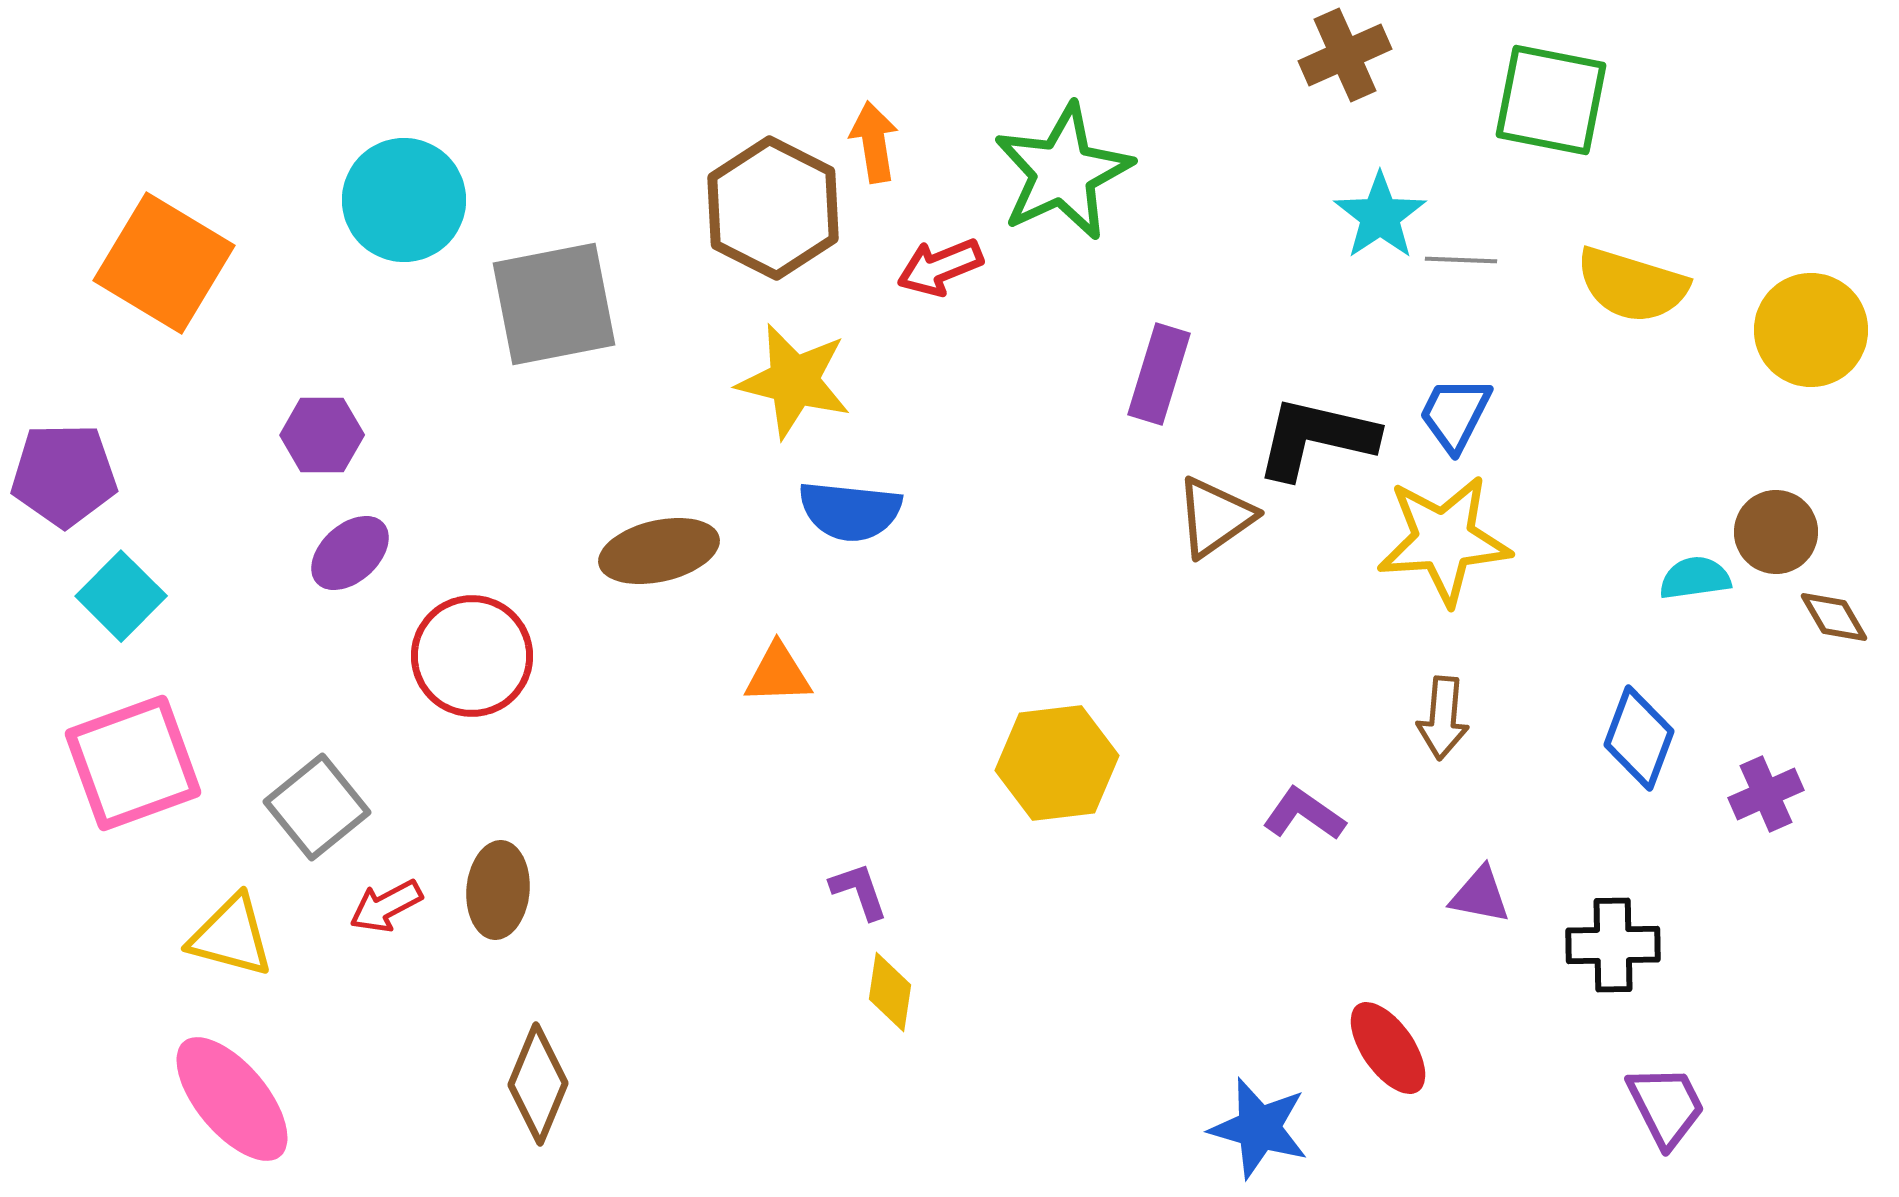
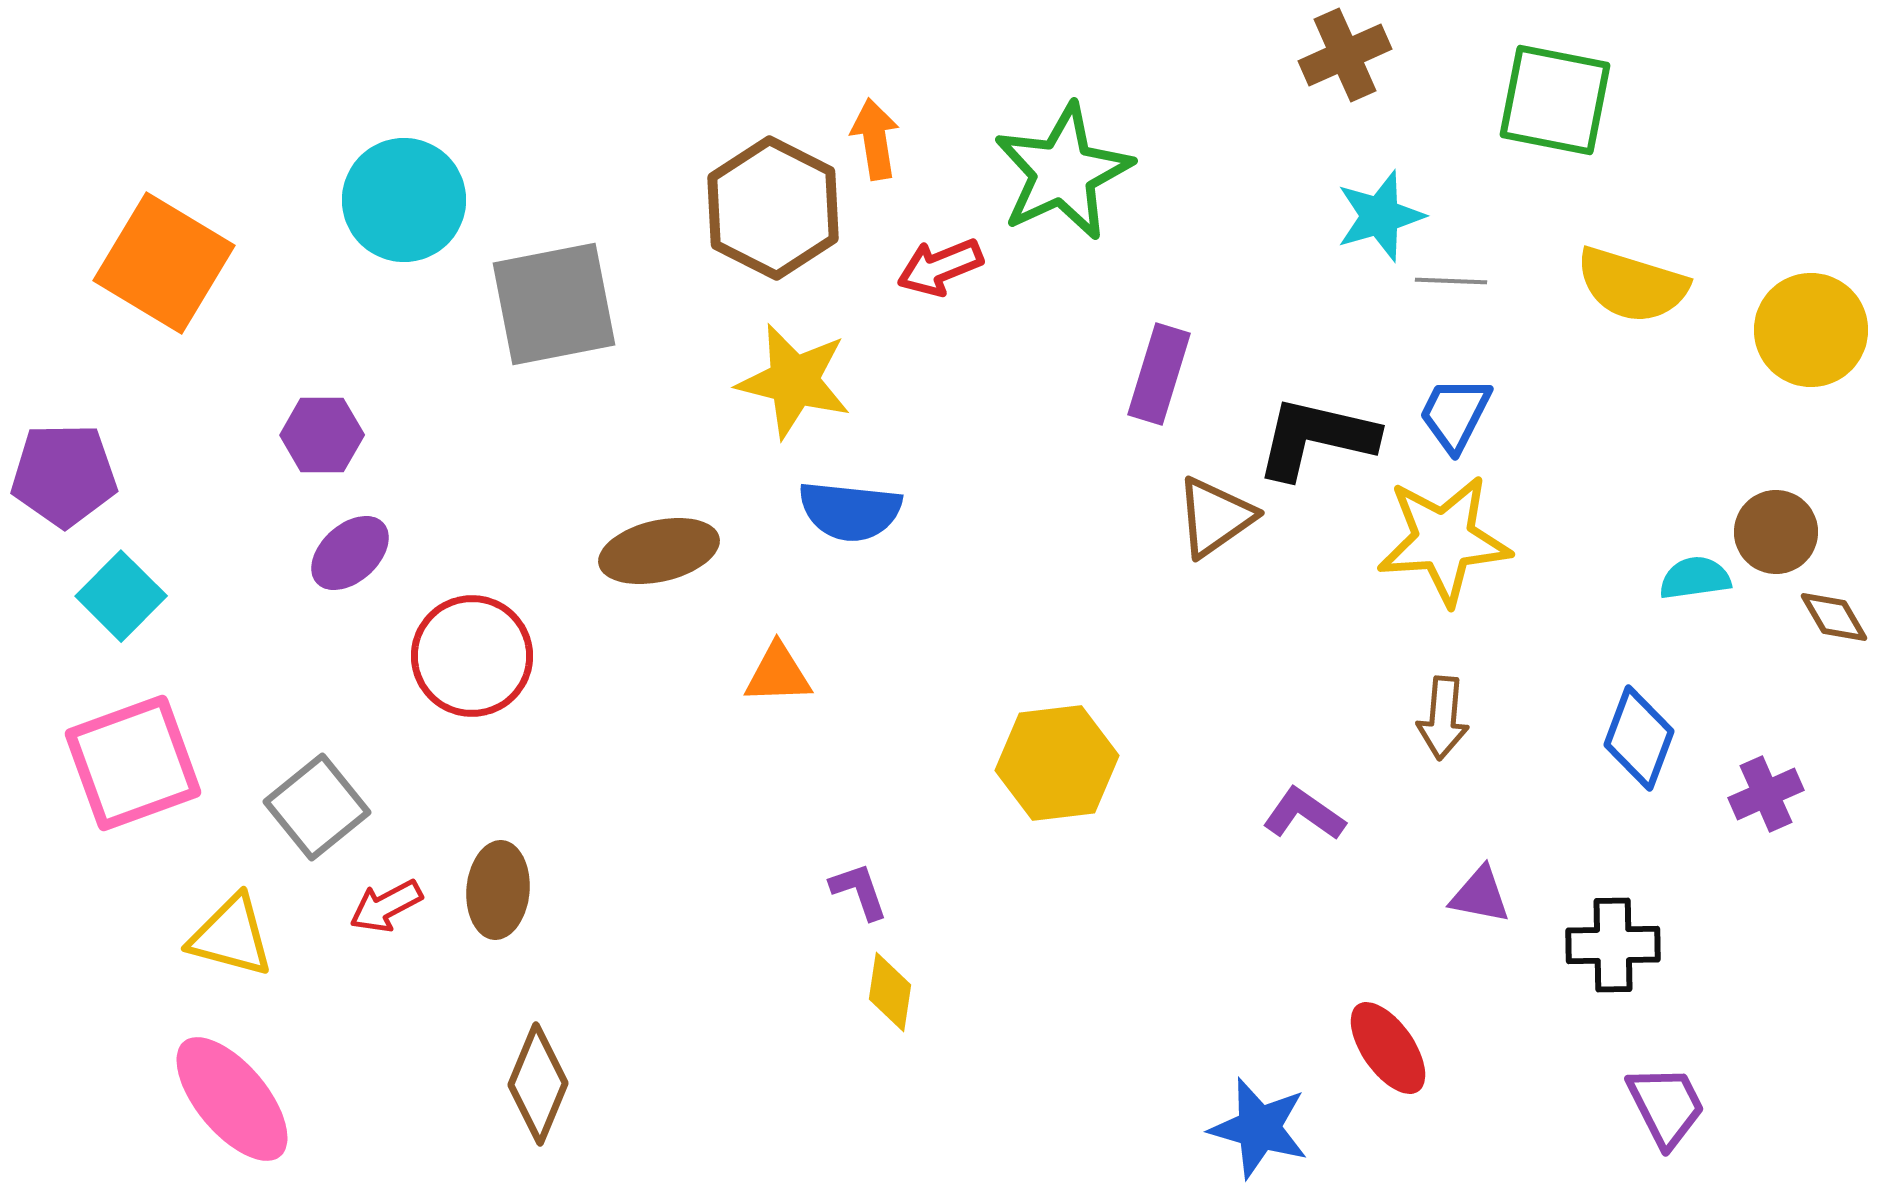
green square at (1551, 100): moved 4 px right
orange arrow at (874, 142): moved 1 px right, 3 px up
cyan star at (1380, 216): rotated 18 degrees clockwise
gray line at (1461, 260): moved 10 px left, 21 px down
